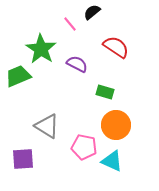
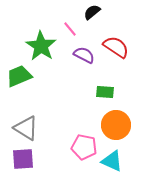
pink line: moved 5 px down
green star: moved 3 px up
purple semicircle: moved 7 px right, 9 px up
green trapezoid: moved 1 px right
green rectangle: rotated 12 degrees counterclockwise
gray triangle: moved 21 px left, 2 px down
